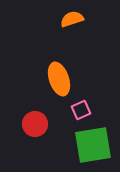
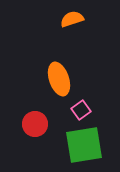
pink square: rotated 12 degrees counterclockwise
green square: moved 9 px left
